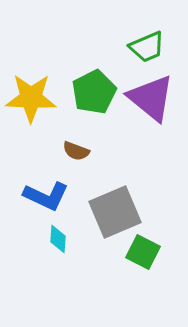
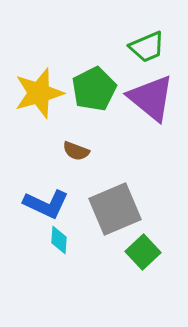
green pentagon: moved 3 px up
yellow star: moved 8 px right, 5 px up; rotated 18 degrees counterclockwise
blue L-shape: moved 8 px down
gray square: moved 3 px up
cyan diamond: moved 1 px right, 1 px down
green square: rotated 20 degrees clockwise
